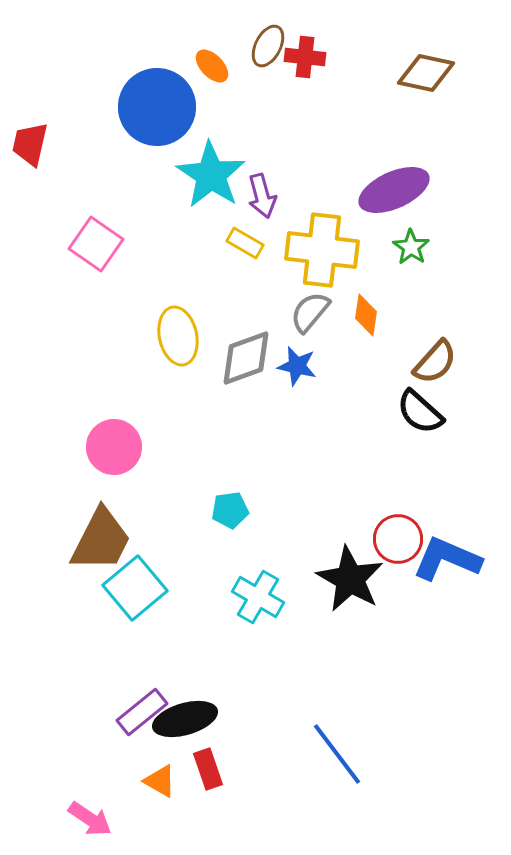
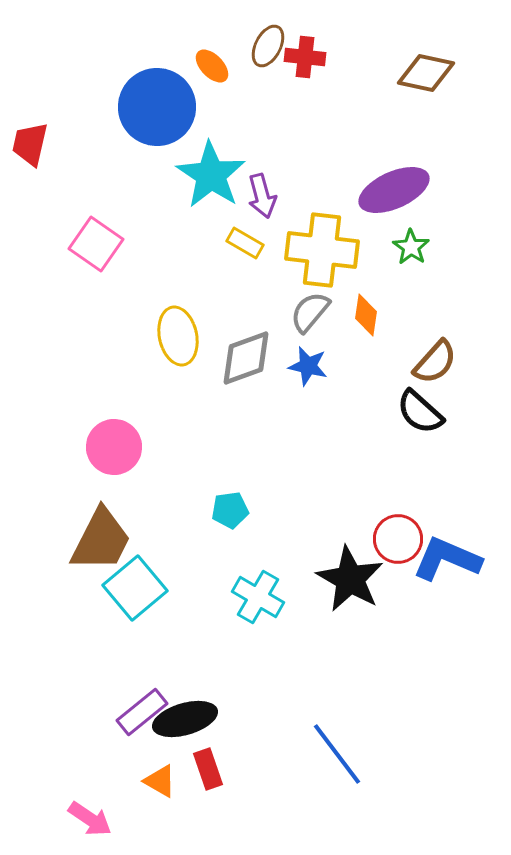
blue star: moved 11 px right
